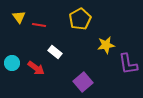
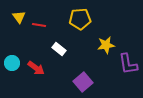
yellow pentagon: rotated 25 degrees clockwise
white rectangle: moved 4 px right, 3 px up
